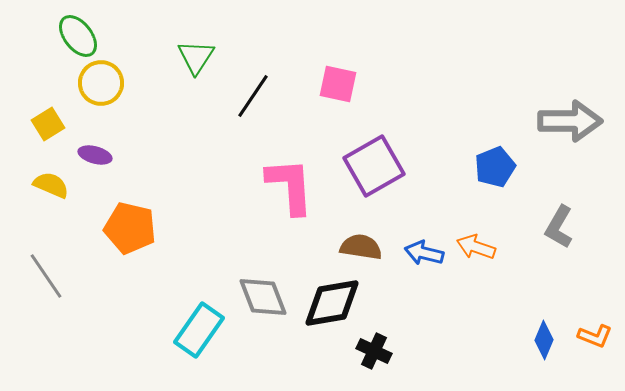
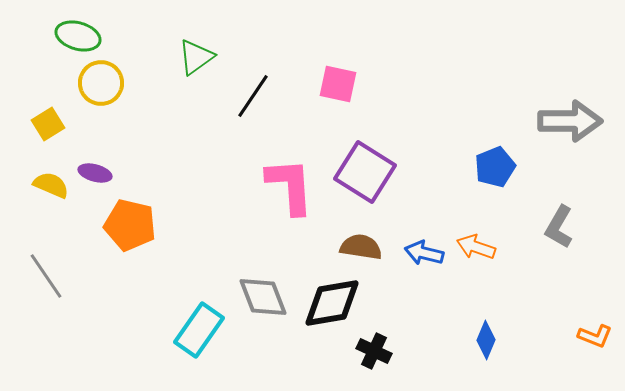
green ellipse: rotated 36 degrees counterclockwise
green triangle: rotated 21 degrees clockwise
purple ellipse: moved 18 px down
purple square: moved 9 px left, 6 px down; rotated 28 degrees counterclockwise
orange pentagon: moved 3 px up
blue diamond: moved 58 px left
